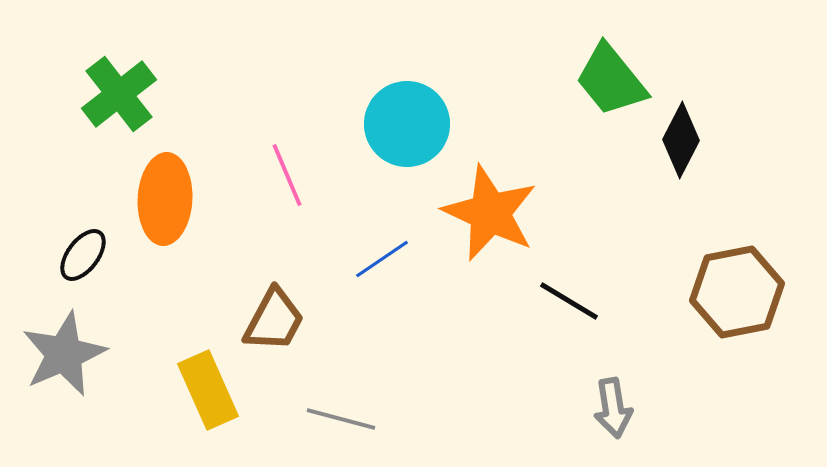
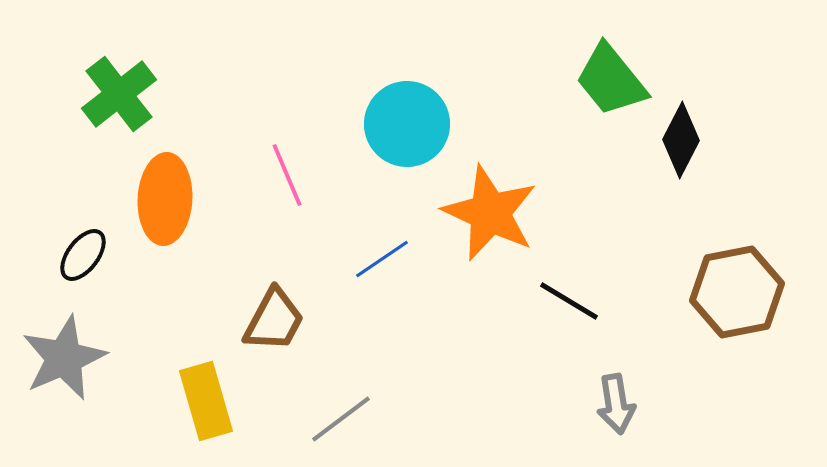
gray star: moved 4 px down
yellow rectangle: moved 2 px left, 11 px down; rotated 8 degrees clockwise
gray arrow: moved 3 px right, 4 px up
gray line: rotated 52 degrees counterclockwise
